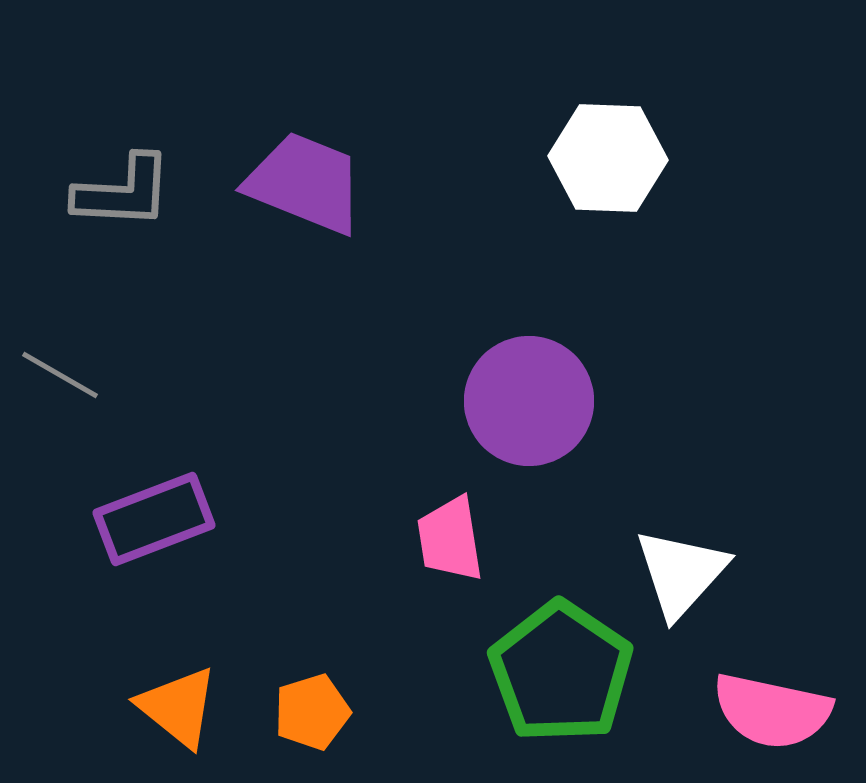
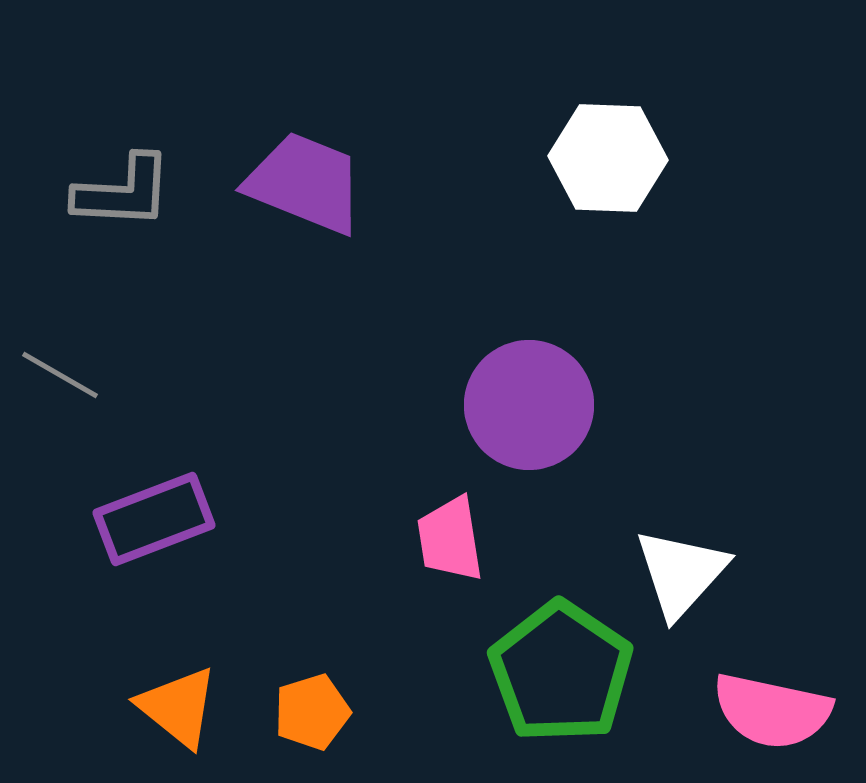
purple circle: moved 4 px down
